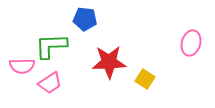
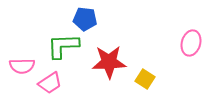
green L-shape: moved 12 px right
